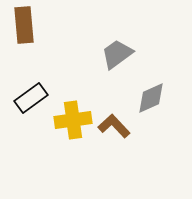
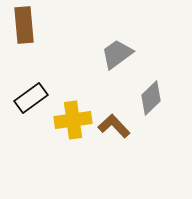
gray diamond: rotated 20 degrees counterclockwise
